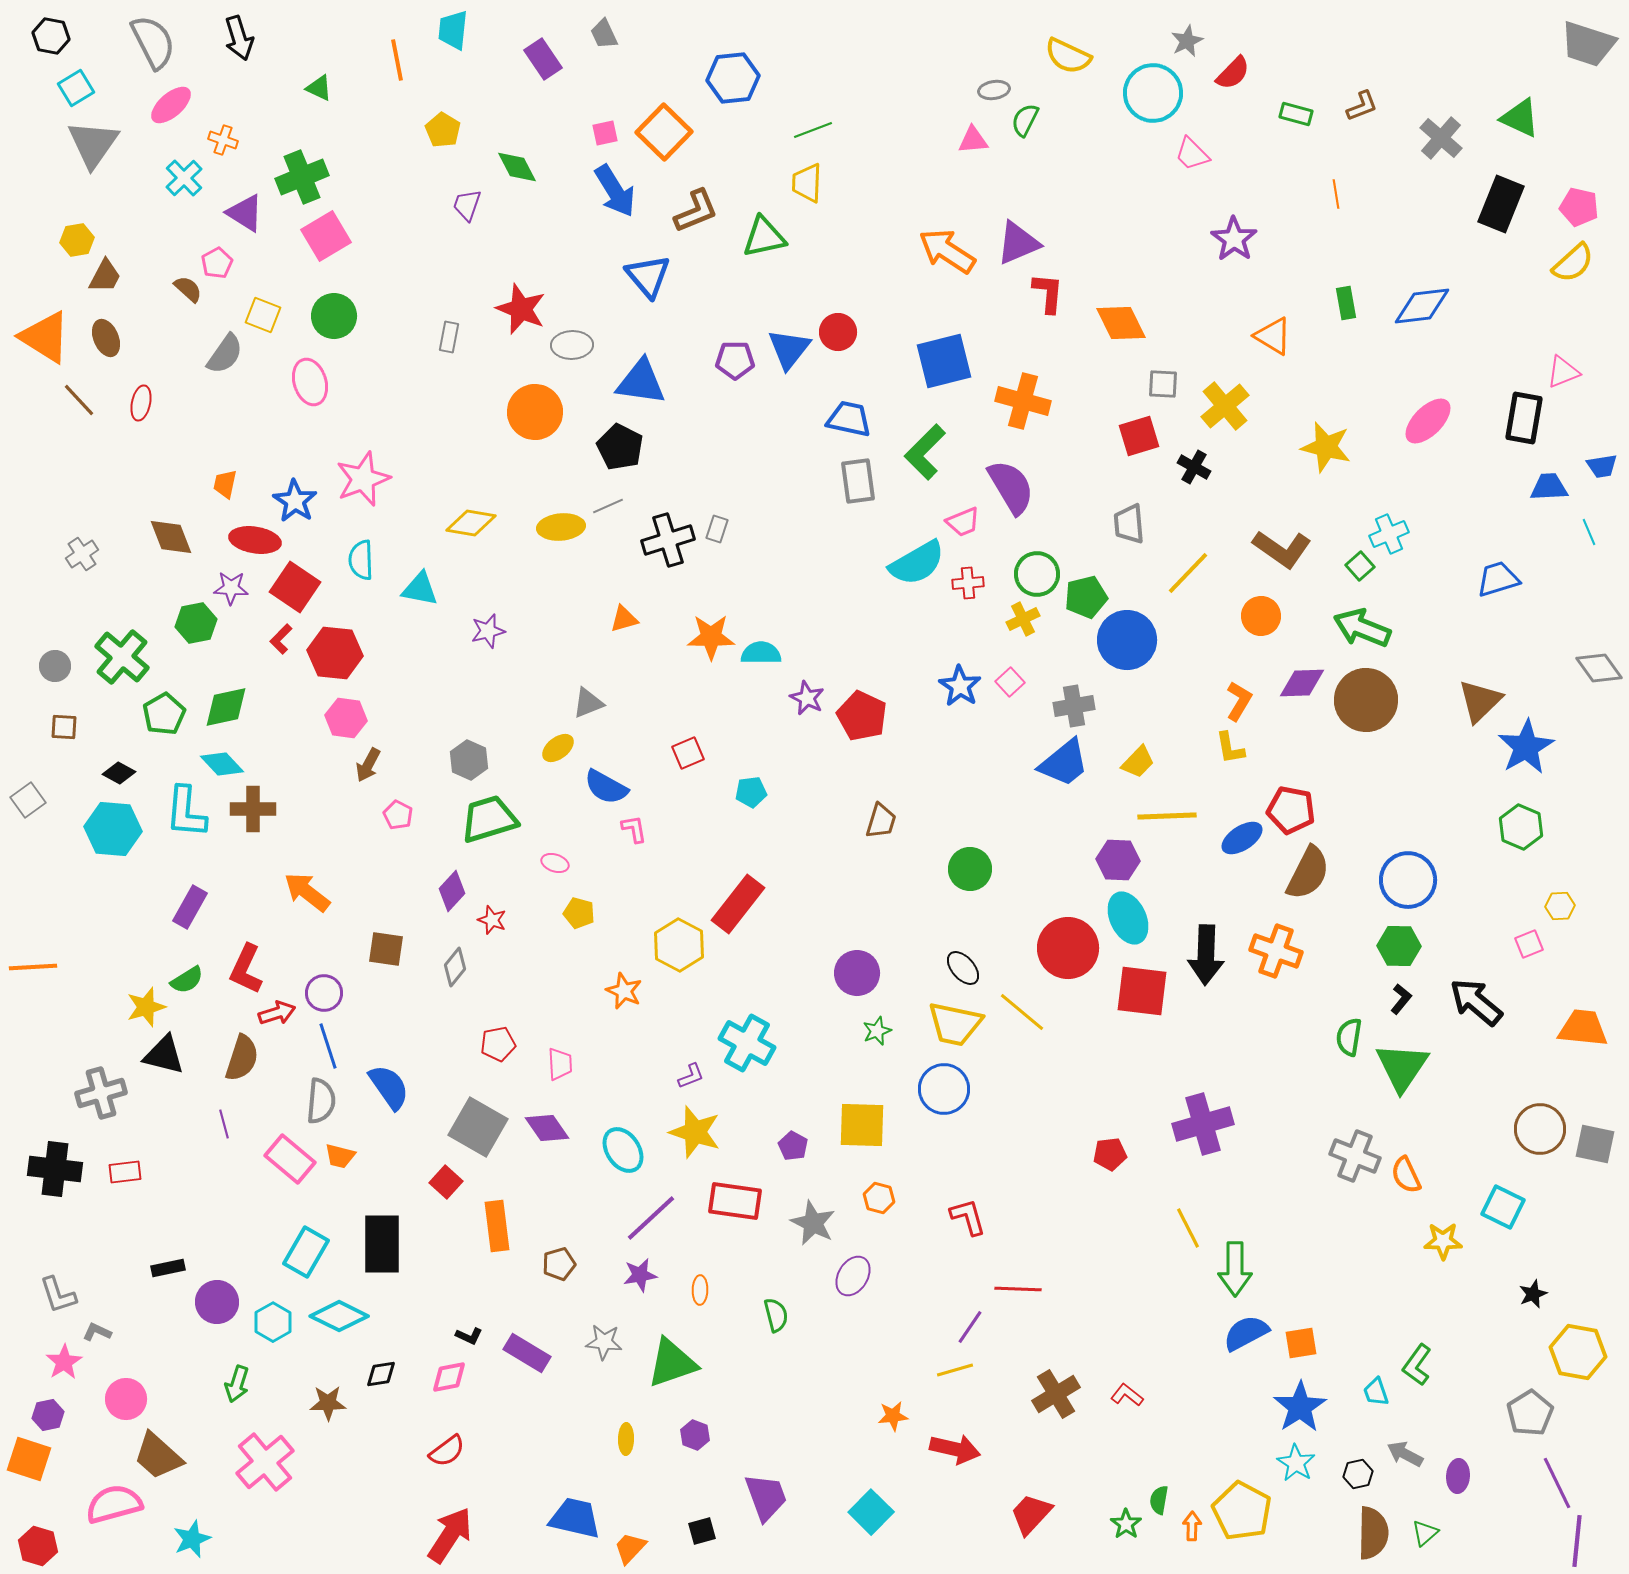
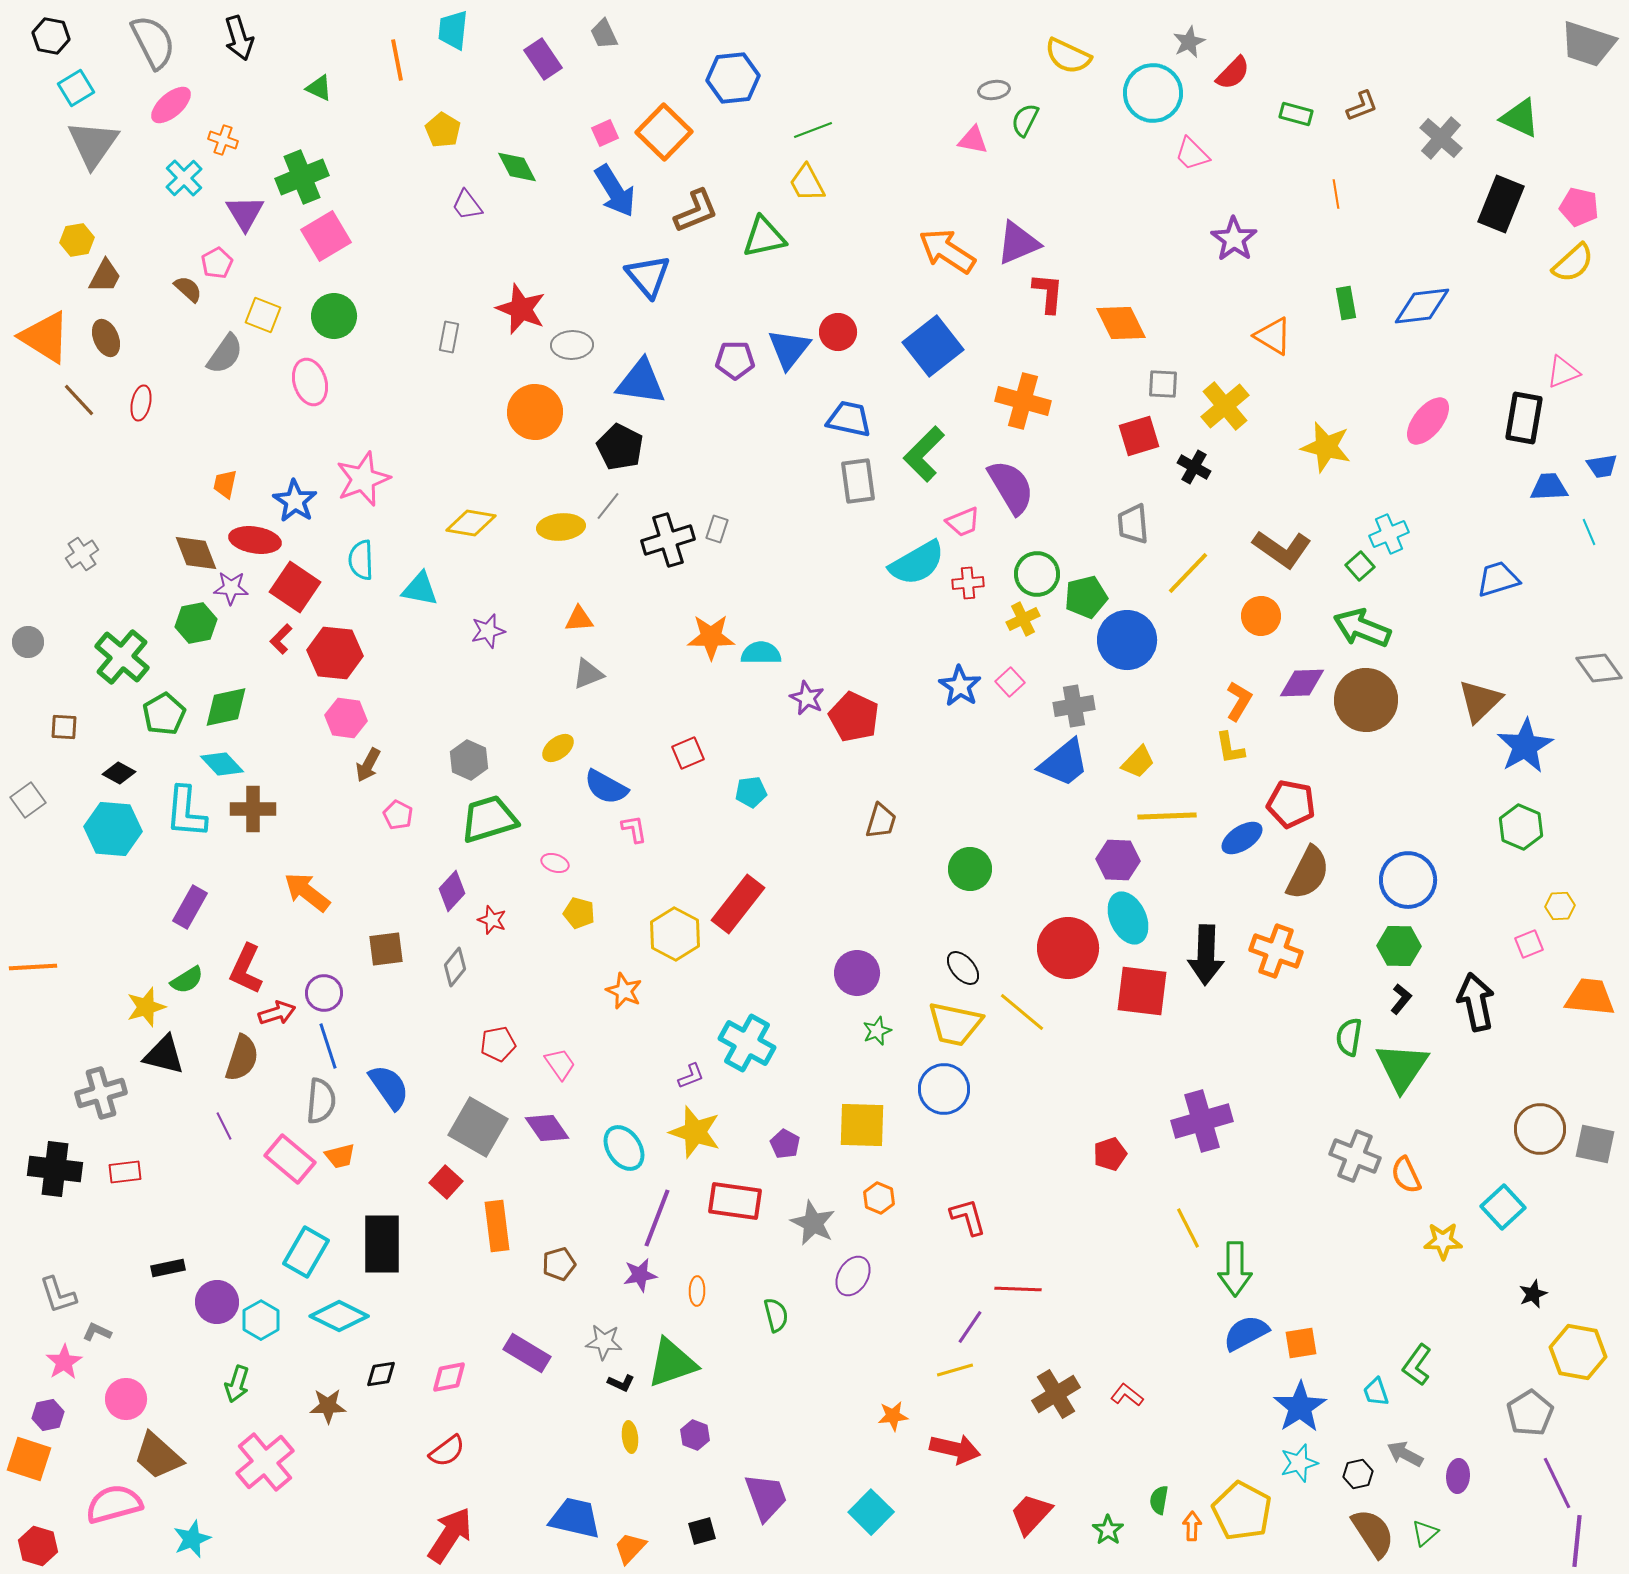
gray star at (1187, 41): moved 2 px right, 1 px down
pink square at (605, 133): rotated 12 degrees counterclockwise
pink triangle at (973, 140): rotated 16 degrees clockwise
yellow trapezoid at (807, 183): rotated 30 degrees counterclockwise
purple trapezoid at (467, 205): rotated 56 degrees counterclockwise
purple triangle at (245, 213): rotated 27 degrees clockwise
blue square at (944, 361): moved 11 px left, 15 px up; rotated 24 degrees counterclockwise
pink ellipse at (1428, 421): rotated 6 degrees counterclockwise
green L-shape at (925, 452): moved 1 px left, 2 px down
gray line at (608, 506): rotated 28 degrees counterclockwise
gray trapezoid at (1129, 524): moved 4 px right
brown diamond at (171, 537): moved 25 px right, 16 px down
orange triangle at (624, 619): moved 45 px left; rotated 12 degrees clockwise
gray circle at (55, 666): moved 27 px left, 24 px up
gray triangle at (588, 703): moved 29 px up
red pentagon at (862, 716): moved 8 px left, 1 px down
blue star at (1526, 747): moved 1 px left, 1 px up
red pentagon at (1291, 810): moved 6 px up
yellow hexagon at (679, 945): moved 4 px left, 11 px up
brown square at (386, 949): rotated 15 degrees counterclockwise
black arrow at (1476, 1002): rotated 38 degrees clockwise
orange trapezoid at (1583, 1028): moved 7 px right, 31 px up
pink trapezoid at (560, 1064): rotated 32 degrees counterclockwise
purple line at (224, 1124): moved 2 px down; rotated 12 degrees counterclockwise
purple cross at (1203, 1124): moved 1 px left, 3 px up
purple pentagon at (793, 1146): moved 8 px left, 2 px up
cyan ellipse at (623, 1150): moved 1 px right, 2 px up
red pentagon at (1110, 1154): rotated 12 degrees counterclockwise
orange trapezoid at (340, 1156): rotated 28 degrees counterclockwise
orange hexagon at (879, 1198): rotated 8 degrees clockwise
cyan square at (1503, 1207): rotated 21 degrees clockwise
purple line at (651, 1218): moved 6 px right; rotated 26 degrees counterclockwise
orange ellipse at (700, 1290): moved 3 px left, 1 px down
cyan hexagon at (273, 1322): moved 12 px left, 2 px up
black L-shape at (469, 1336): moved 152 px right, 47 px down
brown star at (328, 1403): moved 3 px down
yellow ellipse at (626, 1439): moved 4 px right, 2 px up; rotated 8 degrees counterclockwise
cyan star at (1296, 1463): moved 3 px right; rotated 24 degrees clockwise
green star at (1126, 1524): moved 18 px left, 6 px down
brown semicircle at (1373, 1533): rotated 34 degrees counterclockwise
